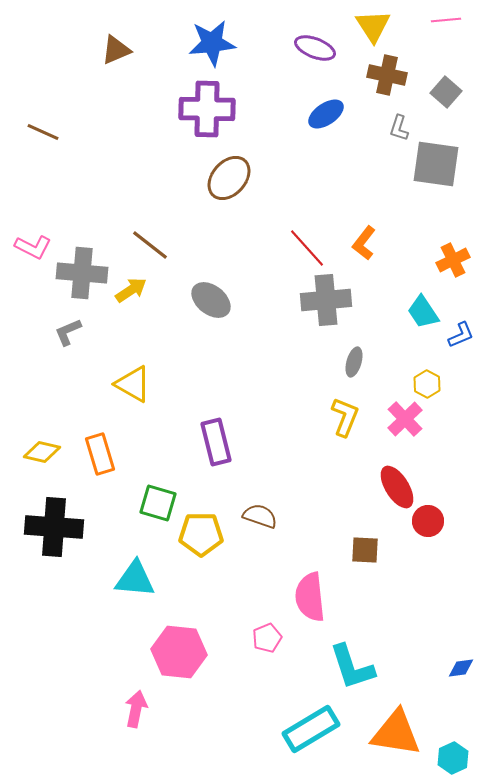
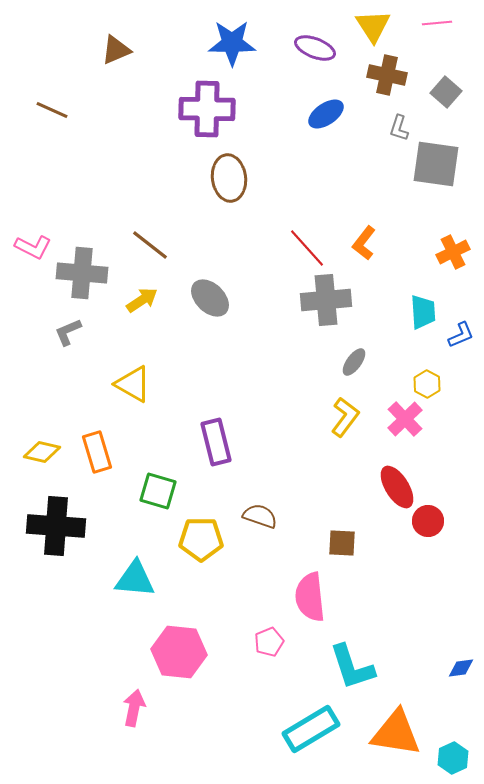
pink line at (446, 20): moved 9 px left, 3 px down
blue star at (212, 43): moved 20 px right; rotated 6 degrees clockwise
brown line at (43, 132): moved 9 px right, 22 px up
brown ellipse at (229, 178): rotated 48 degrees counterclockwise
orange cross at (453, 260): moved 8 px up
yellow arrow at (131, 290): moved 11 px right, 10 px down
gray ellipse at (211, 300): moved 1 px left, 2 px up; rotated 6 degrees clockwise
cyan trapezoid at (423, 312): rotated 150 degrees counterclockwise
gray ellipse at (354, 362): rotated 20 degrees clockwise
yellow L-shape at (345, 417): rotated 15 degrees clockwise
orange rectangle at (100, 454): moved 3 px left, 2 px up
green square at (158, 503): moved 12 px up
black cross at (54, 527): moved 2 px right, 1 px up
yellow pentagon at (201, 534): moved 5 px down
brown square at (365, 550): moved 23 px left, 7 px up
pink pentagon at (267, 638): moved 2 px right, 4 px down
pink arrow at (136, 709): moved 2 px left, 1 px up
